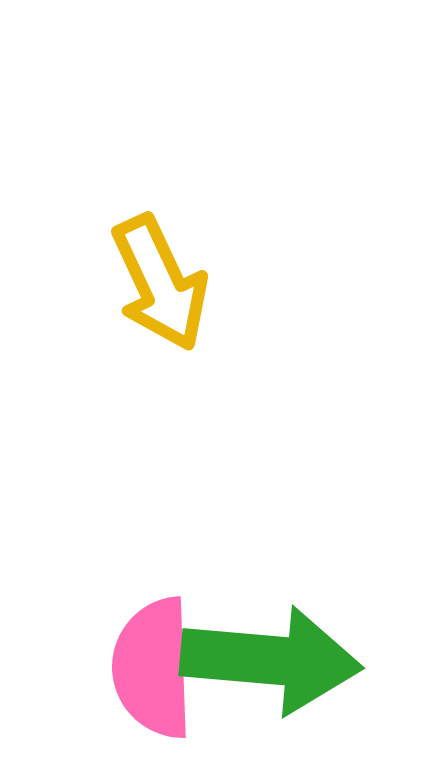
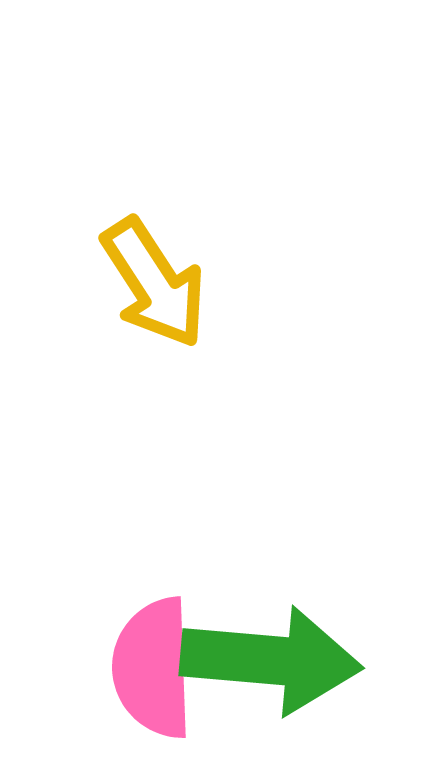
yellow arrow: moved 6 px left; rotated 8 degrees counterclockwise
